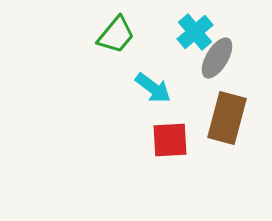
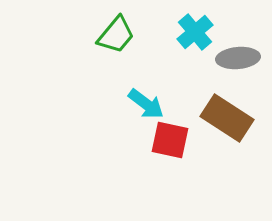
gray ellipse: moved 21 px right; rotated 54 degrees clockwise
cyan arrow: moved 7 px left, 16 px down
brown rectangle: rotated 72 degrees counterclockwise
red square: rotated 15 degrees clockwise
